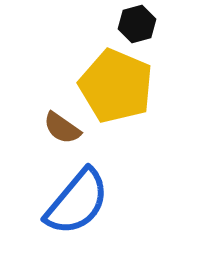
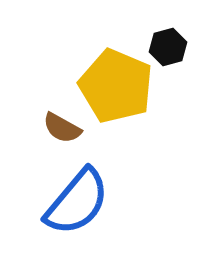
black hexagon: moved 31 px right, 23 px down
brown semicircle: rotated 6 degrees counterclockwise
